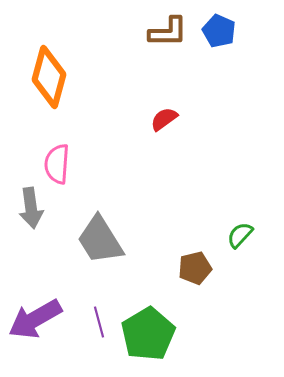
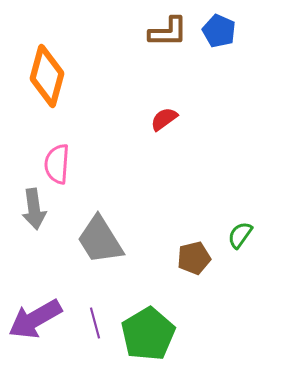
orange diamond: moved 2 px left, 1 px up
gray arrow: moved 3 px right, 1 px down
green semicircle: rotated 8 degrees counterclockwise
brown pentagon: moved 1 px left, 10 px up
purple line: moved 4 px left, 1 px down
